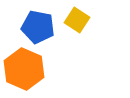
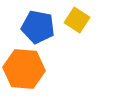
orange hexagon: rotated 18 degrees counterclockwise
